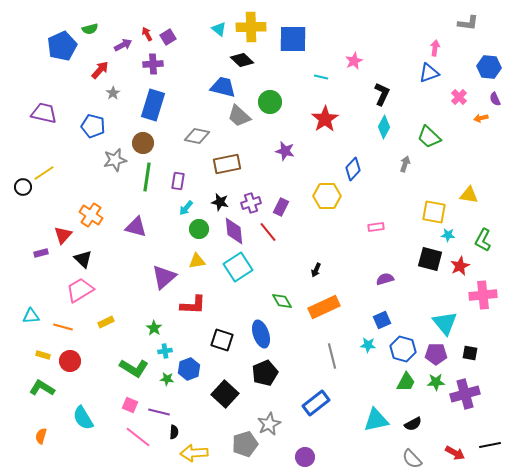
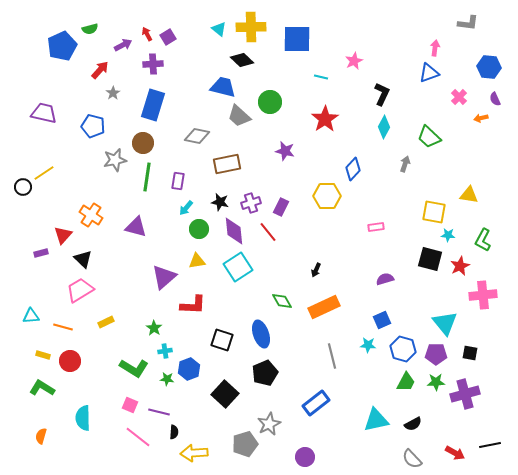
blue square at (293, 39): moved 4 px right
cyan semicircle at (83, 418): rotated 30 degrees clockwise
